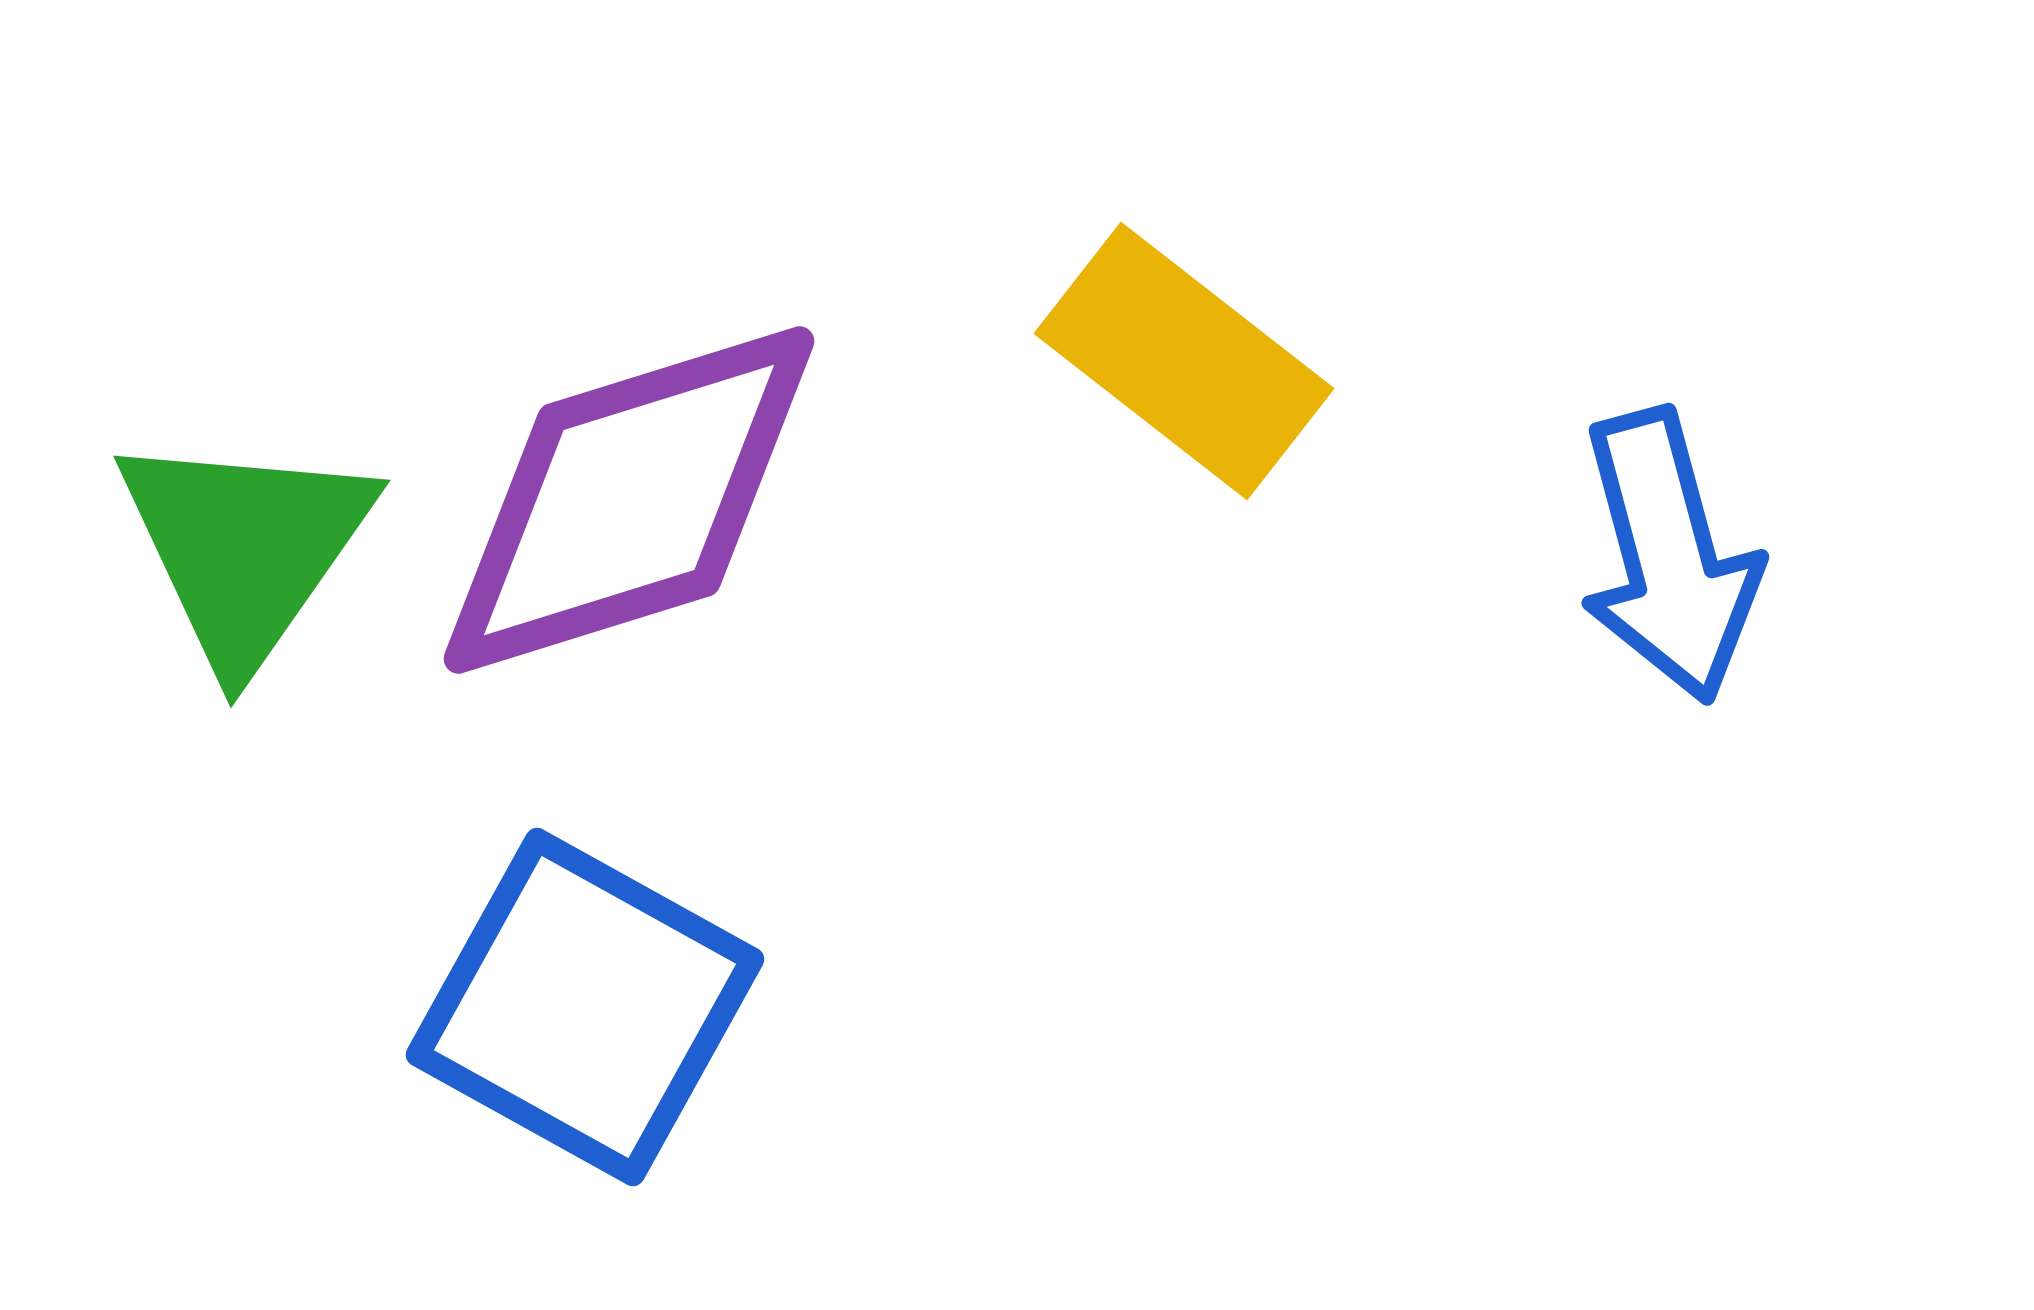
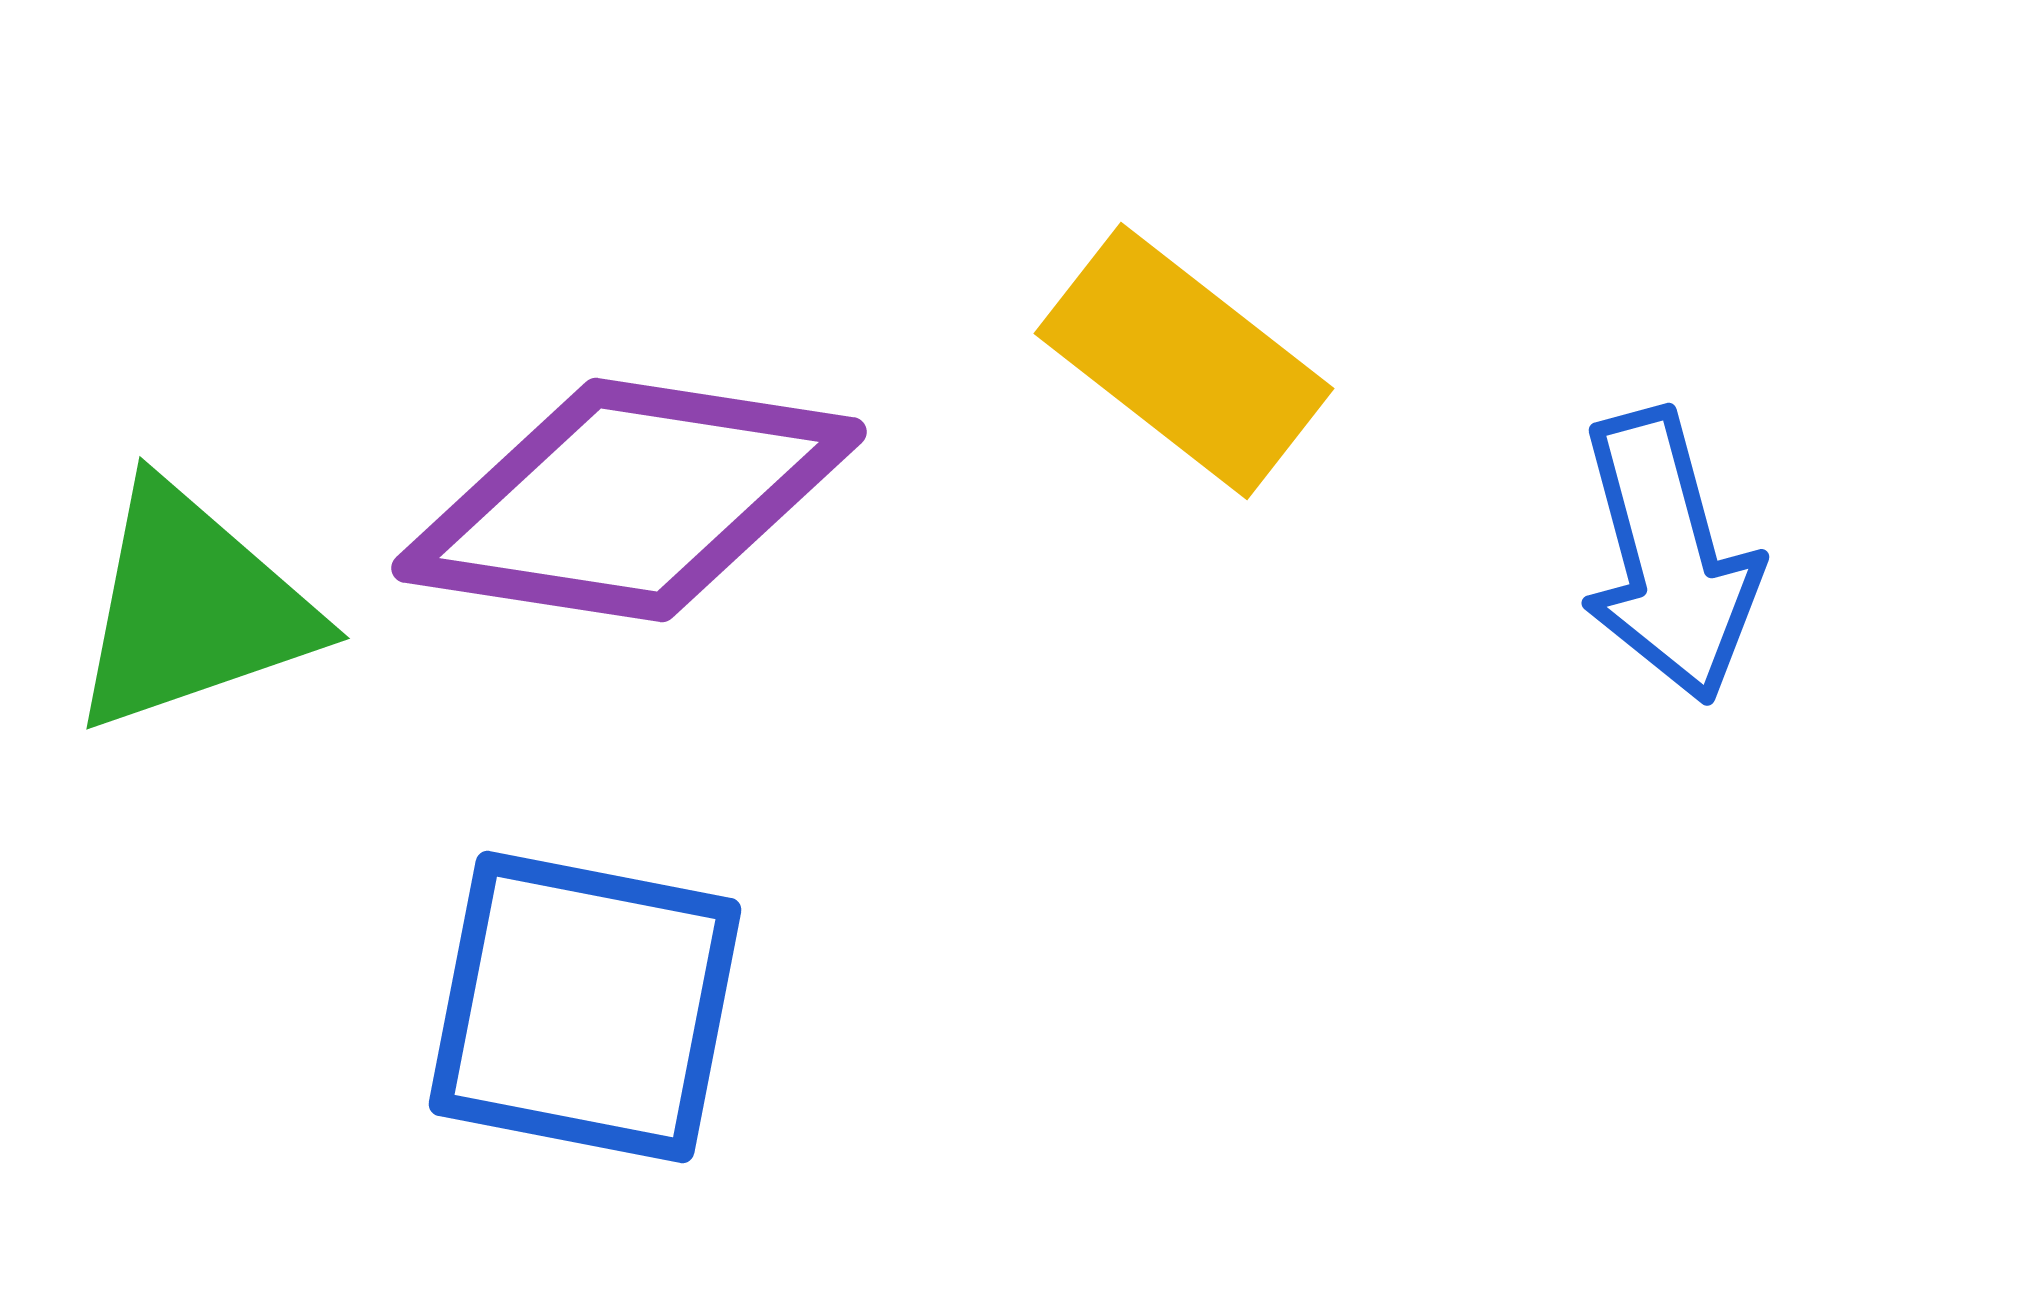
purple diamond: rotated 26 degrees clockwise
green triangle: moved 53 px left, 60 px down; rotated 36 degrees clockwise
blue square: rotated 18 degrees counterclockwise
